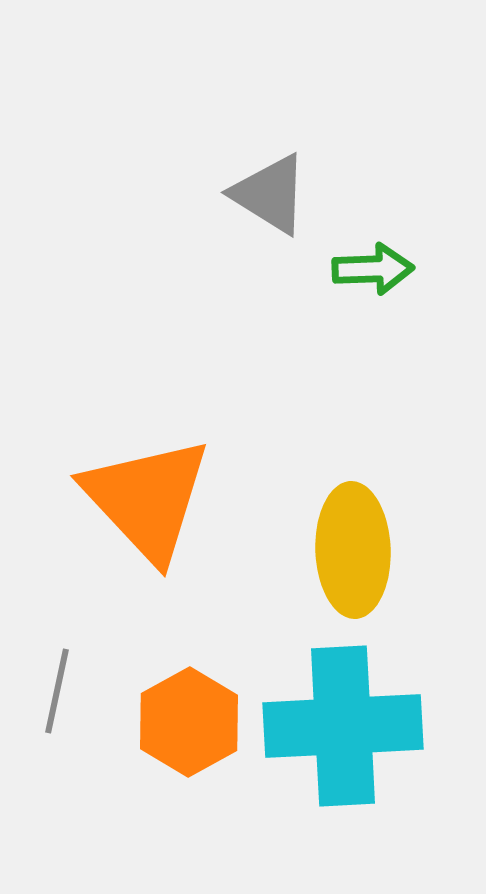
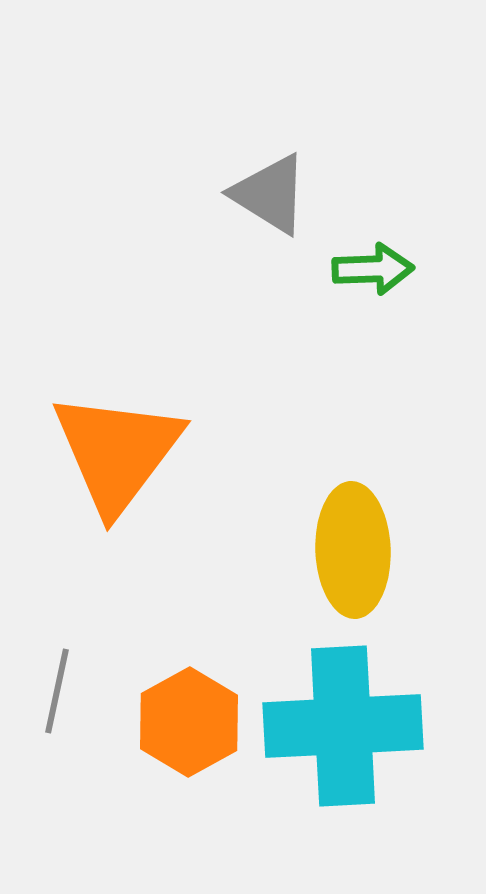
orange triangle: moved 30 px left, 47 px up; rotated 20 degrees clockwise
